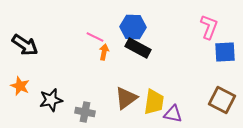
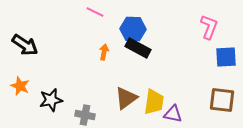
blue hexagon: moved 2 px down
pink line: moved 25 px up
blue square: moved 1 px right, 5 px down
brown square: rotated 20 degrees counterclockwise
gray cross: moved 3 px down
